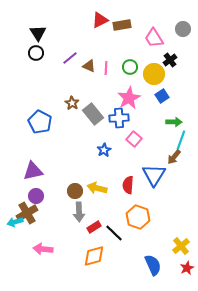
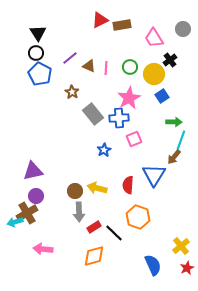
brown star: moved 11 px up
blue pentagon: moved 48 px up
pink square: rotated 28 degrees clockwise
